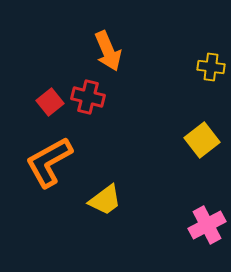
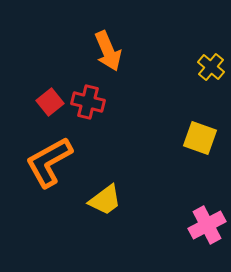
yellow cross: rotated 32 degrees clockwise
red cross: moved 5 px down
yellow square: moved 2 px left, 2 px up; rotated 32 degrees counterclockwise
